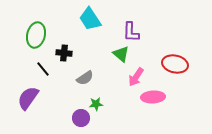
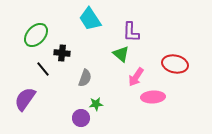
green ellipse: rotated 30 degrees clockwise
black cross: moved 2 px left
gray semicircle: rotated 36 degrees counterclockwise
purple semicircle: moved 3 px left, 1 px down
